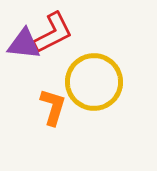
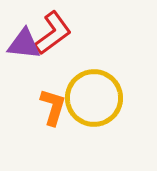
red L-shape: rotated 9 degrees counterclockwise
yellow circle: moved 16 px down
